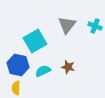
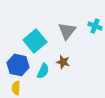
gray triangle: moved 6 px down
cyan square: rotated 10 degrees counterclockwise
brown star: moved 5 px left, 5 px up
cyan semicircle: rotated 140 degrees clockwise
